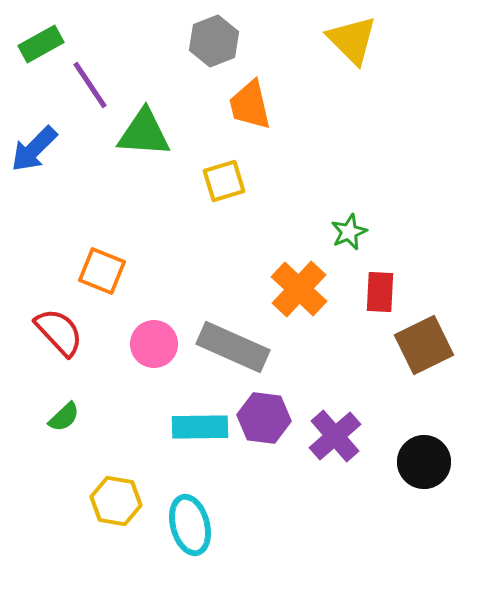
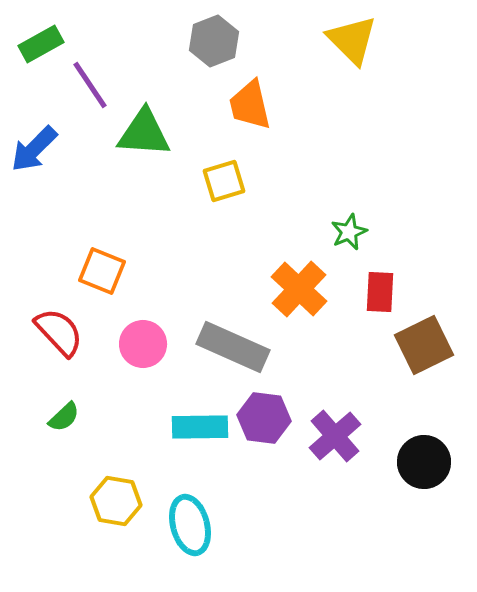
pink circle: moved 11 px left
